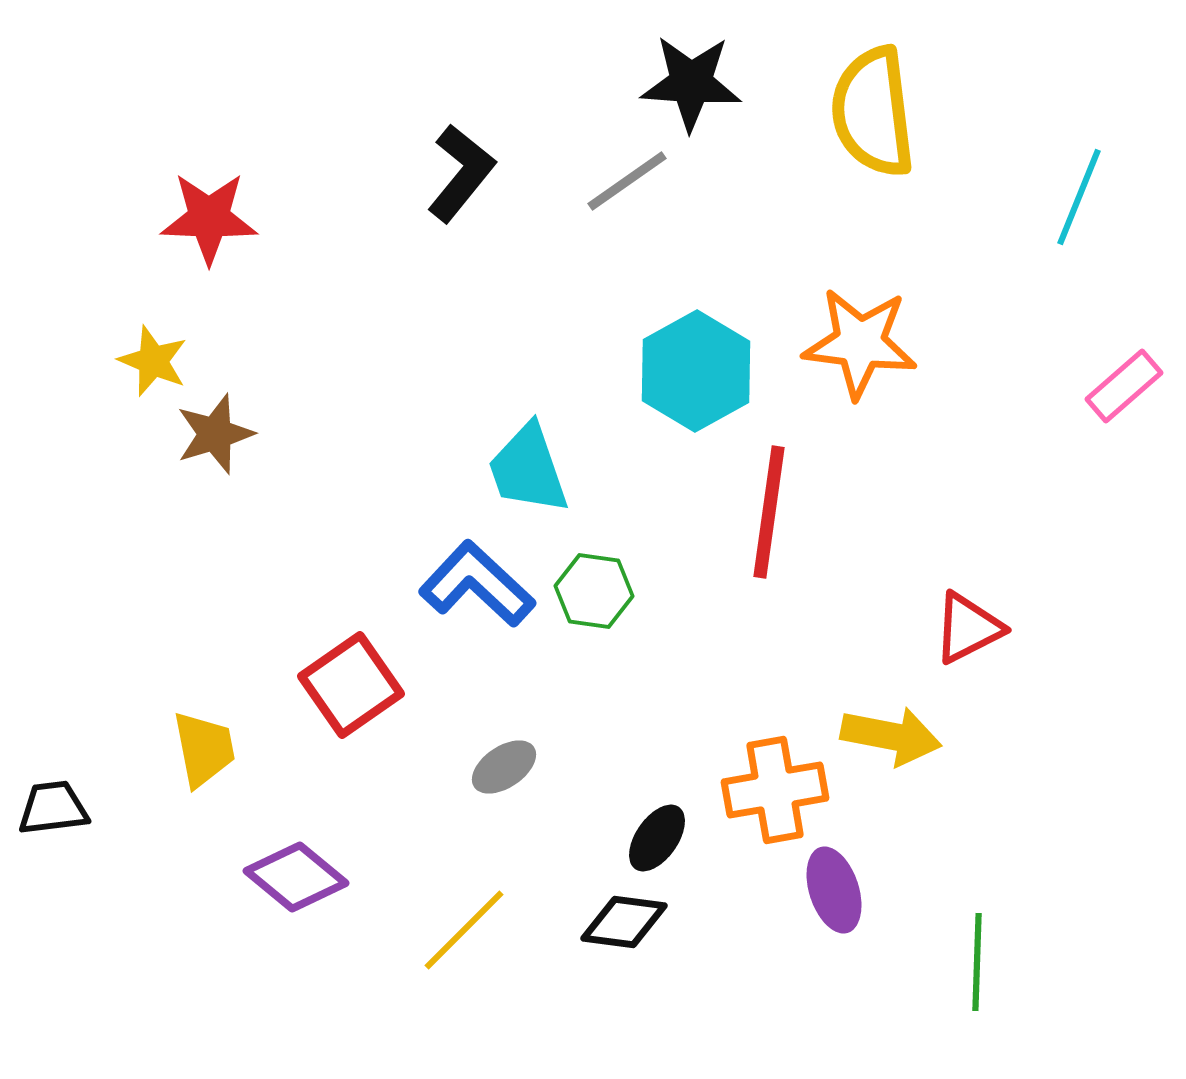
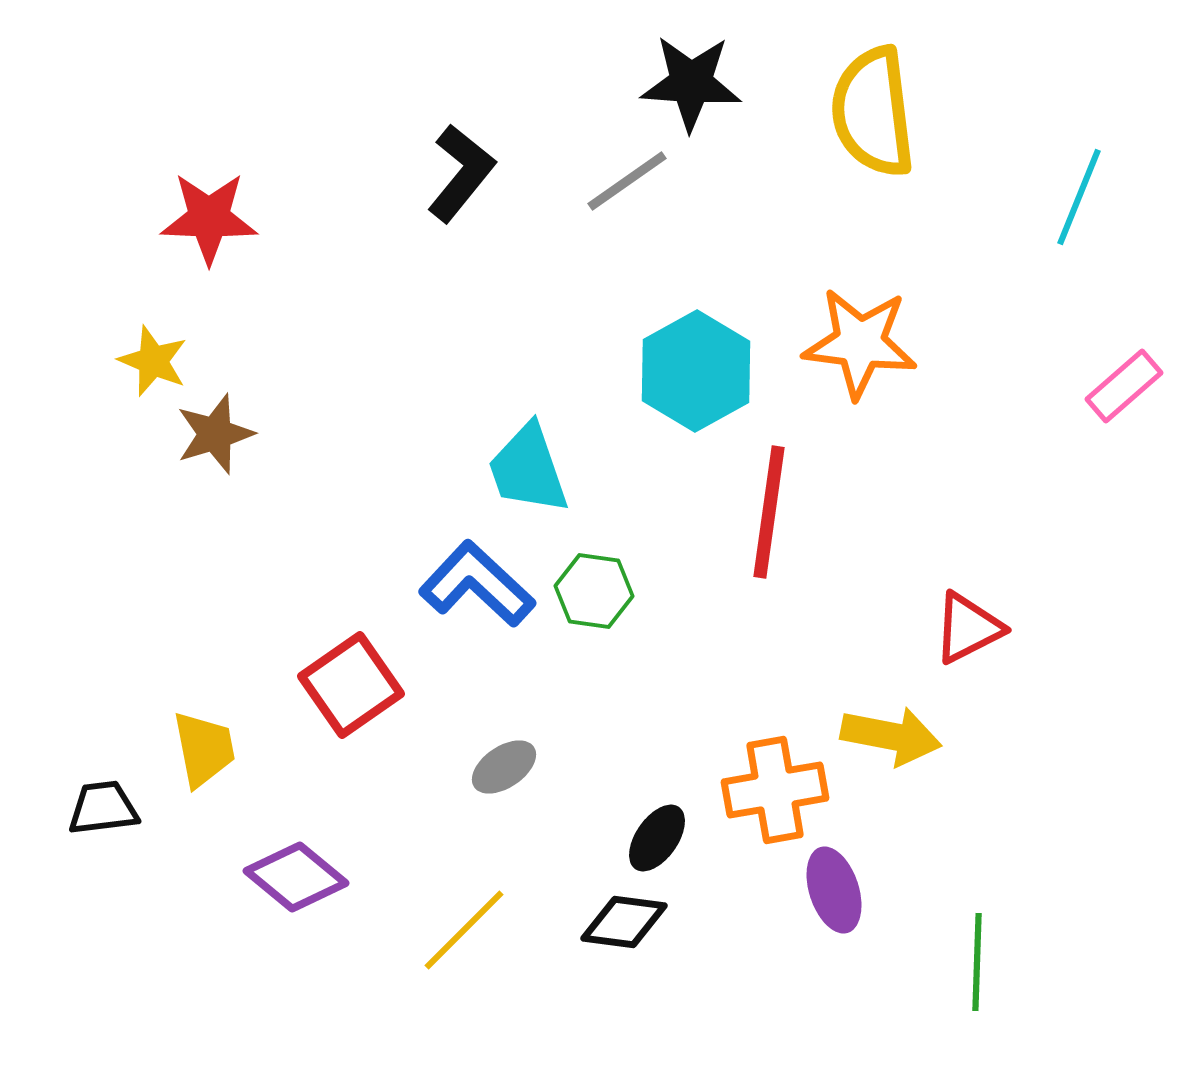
black trapezoid: moved 50 px right
